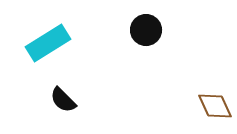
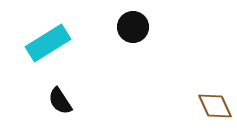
black circle: moved 13 px left, 3 px up
black semicircle: moved 3 px left, 1 px down; rotated 12 degrees clockwise
